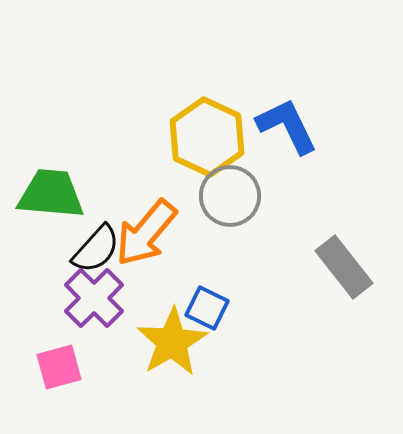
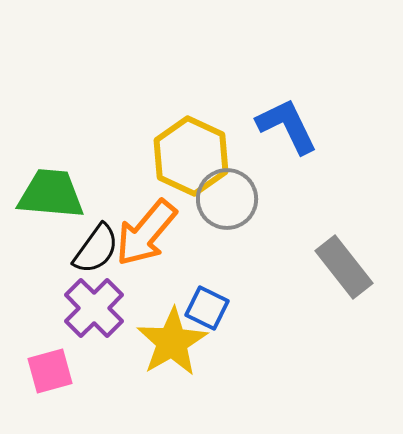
yellow hexagon: moved 16 px left, 19 px down
gray circle: moved 3 px left, 3 px down
black semicircle: rotated 6 degrees counterclockwise
purple cross: moved 10 px down
pink square: moved 9 px left, 4 px down
